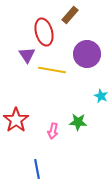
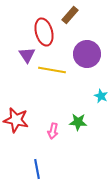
red star: rotated 25 degrees counterclockwise
